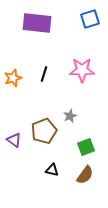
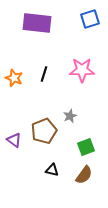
orange star: moved 1 px right; rotated 30 degrees counterclockwise
brown semicircle: moved 1 px left
